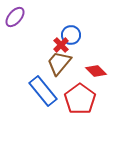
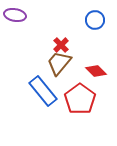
purple ellipse: moved 2 px up; rotated 60 degrees clockwise
blue circle: moved 24 px right, 15 px up
